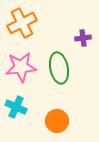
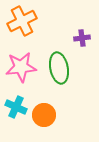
orange cross: moved 2 px up
purple cross: moved 1 px left
orange circle: moved 13 px left, 6 px up
